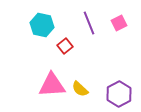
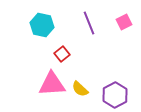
pink square: moved 5 px right, 1 px up
red square: moved 3 px left, 8 px down
pink triangle: moved 1 px up
purple hexagon: moved 4 px left, 1 px down
